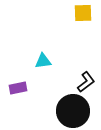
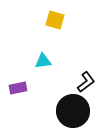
yellow square: moved 28 px left, 7 px down; rotated 18 degrees clockwise
